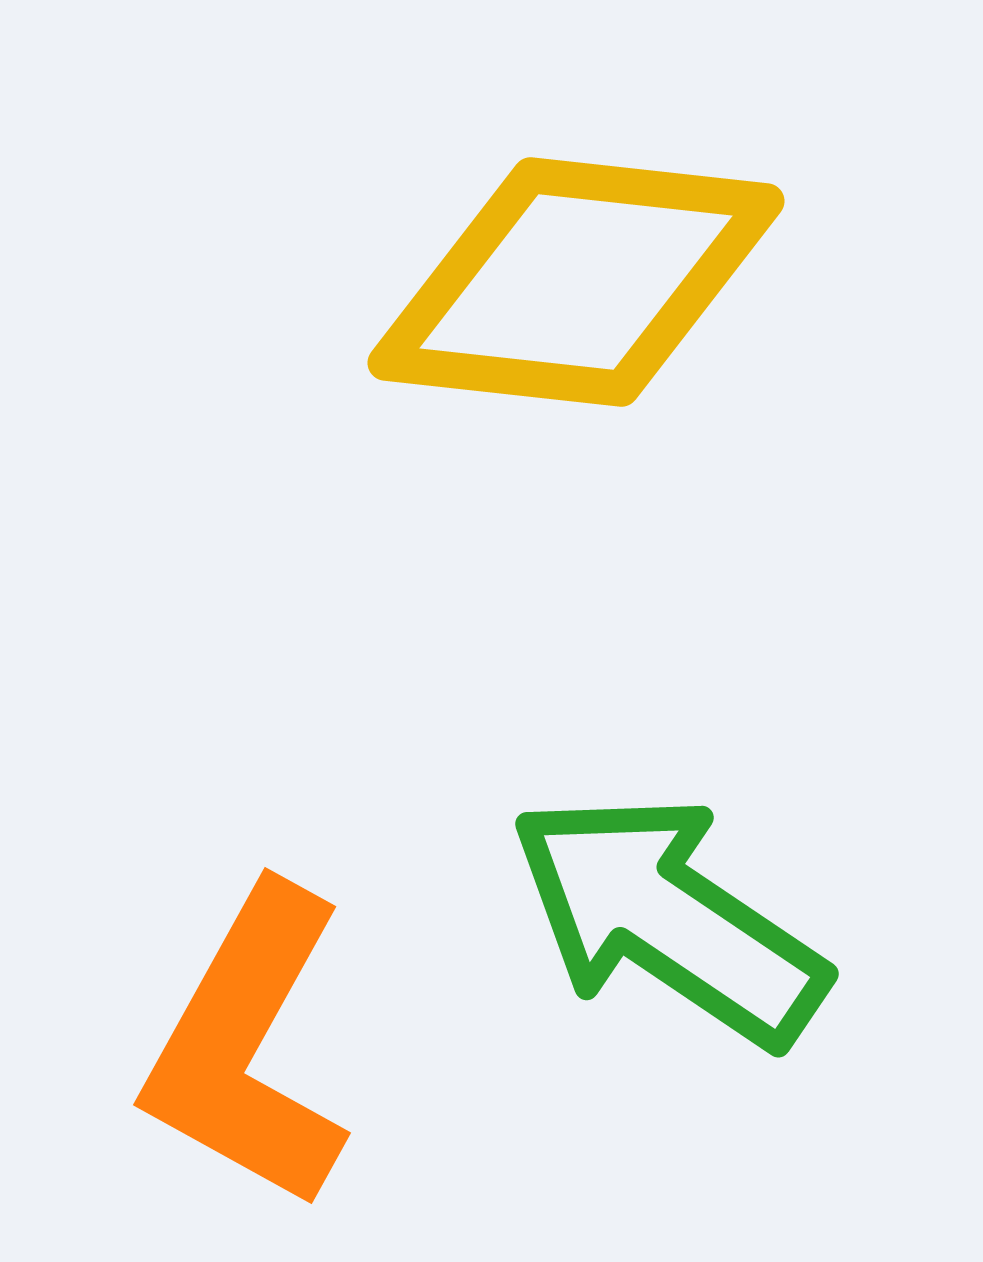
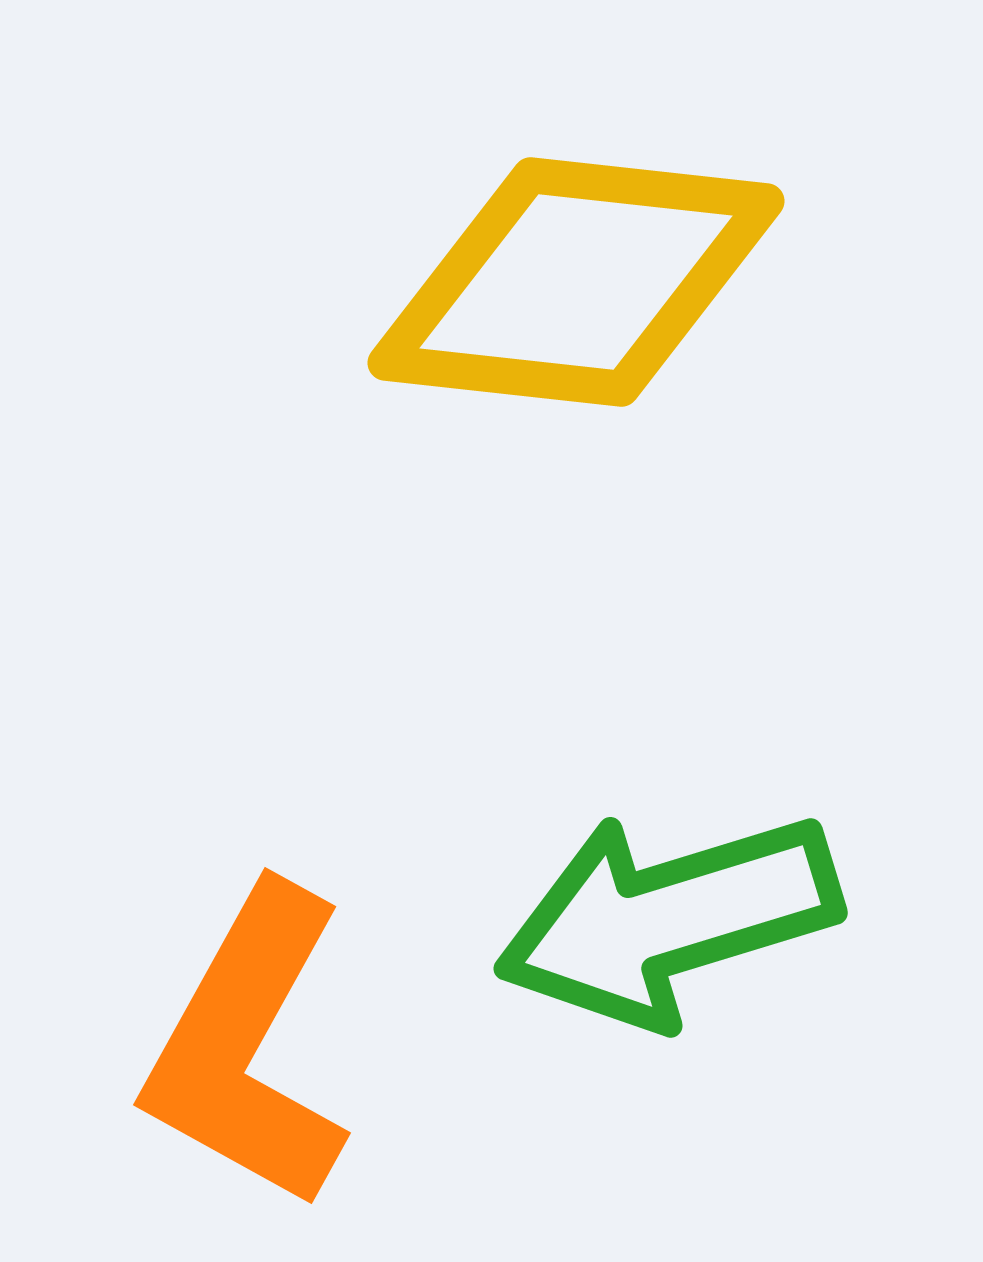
green arrow: rotated 51 degrees counterclockwise
